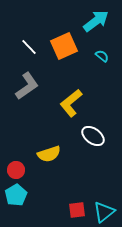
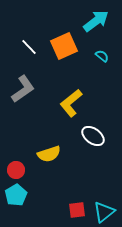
gray L-shape: moved 4 px left, 3 px down
